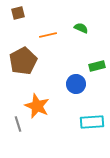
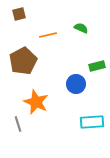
brown square: moved 1 px right, 1 px down
orange star: moved 1 px left, 4 px up
